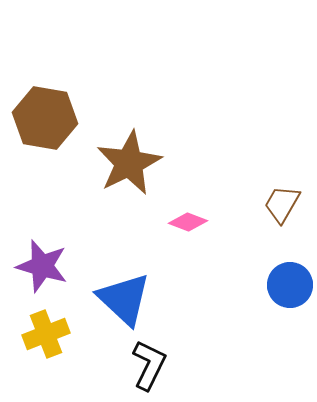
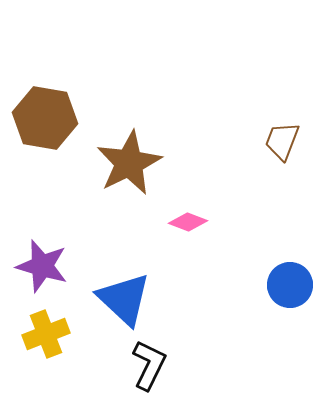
brown trapezoid: moved 63 px up; rotated 9 degrees counterclockwise
